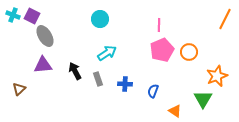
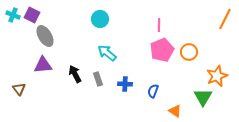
purple square: moved 1 px up
cyan arrow: rotated 108 degrees counterclockwise
black arrow: moved 3 px down
brown triangle: rotated 24 degrees counterclockwise
green triangle: moved 2 px up
